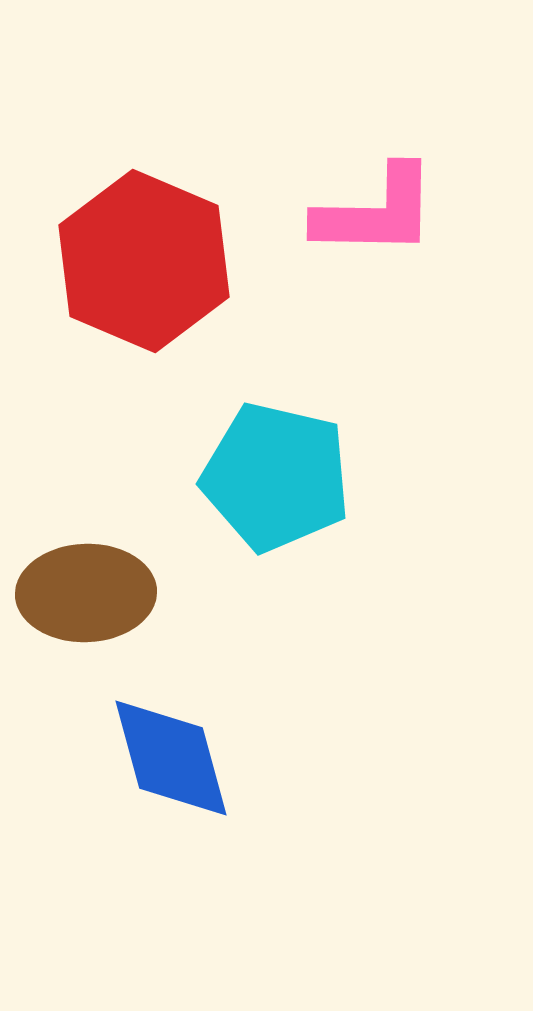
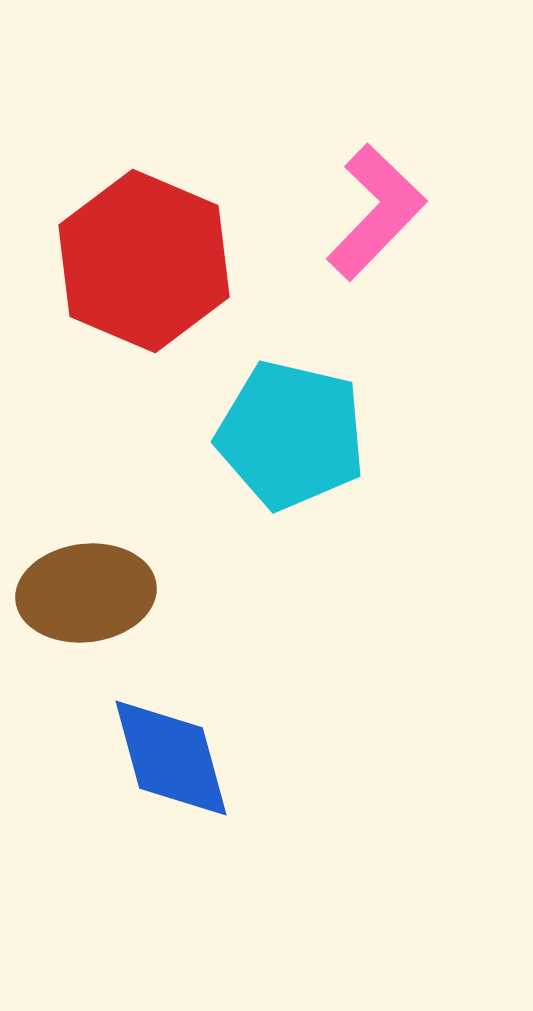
pink L-shape: rotated 47 degrees counterclockwise
cyan pentagon: moved 15 px right, 42 px up
brown ellipse: rotated 5 degrees counterclockwise
